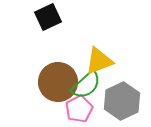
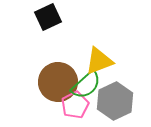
gray hexagon: moved 7 px left
pink pentagon: moved 4 px left, 4 px up
